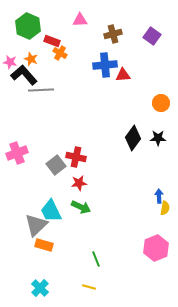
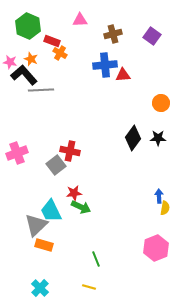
red cross: moved 6 px left, 6 px up
red star: moved 5 px left, 10 px down
